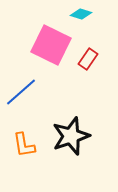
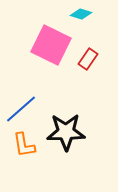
blue line: moved 17 px down
black star: moved 5 px left, 4 px up; rotated 18 degrees clockwise
